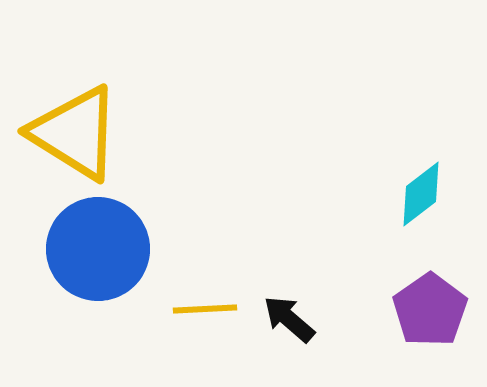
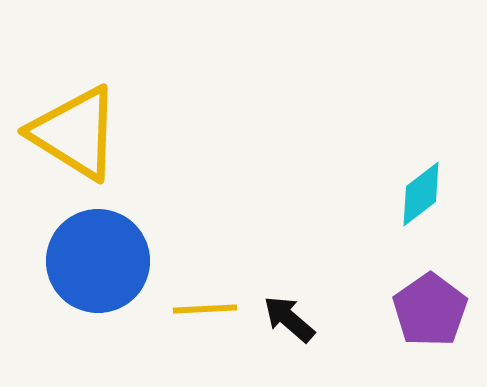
blue circle: moved 12 px down
